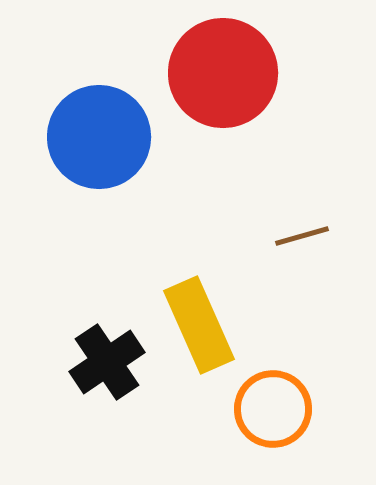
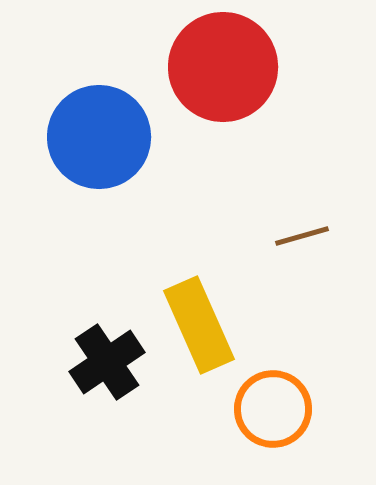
red circle: moved 6 px up
